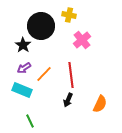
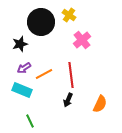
yellow cross: rotated 24 degrees clockwise
black circle: moved 4 px up
black star: moved 3 px left, 1 px up; rotated 21 degrees clockwise
orange line: rotated 18 degrees clockwise
